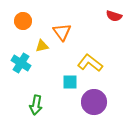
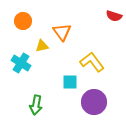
yellow L-shape: moved 2 px right, 1 px up; rotated 15 degrees clockwise
